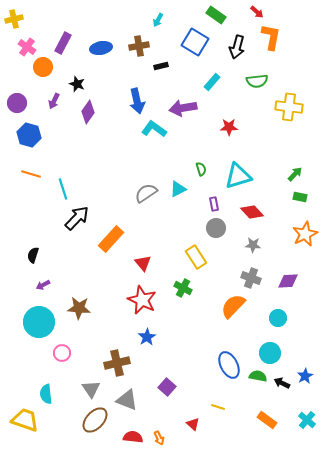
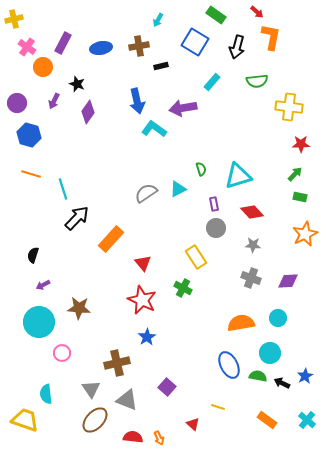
red star at (229, 127): moved 72 px right, 17 px down
orange semicircle at (233, 306): moved 8 px right, 17 px down; rotated 36 degrees clockwise
